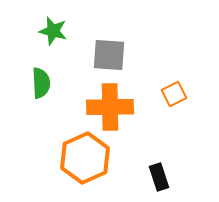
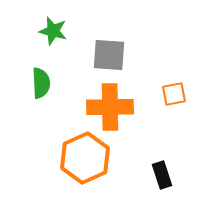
orange square: rotated 15 degrees clockwise
black rectangle: moved 3 px right, 2 px up
